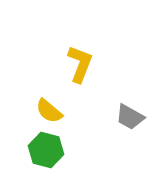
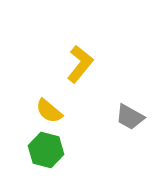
yellow L-shape: rotated 18 degrees clockwise
